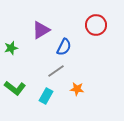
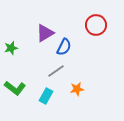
purple triangle: moved 4 px right, 3 px down
orange star: rotated 16 degrees counterclockwise
